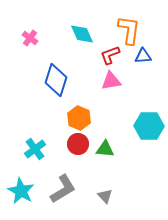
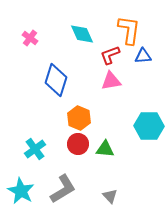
gray triangle: moved 5 px right
